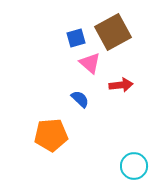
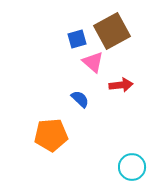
brown square: moved 1 px left, 1 px up
blue square: moved 1 px right, 1 px down
pink triangle: moved 3 px right, 1 px up
cyan circle: moved 2 px left, 1 px down
